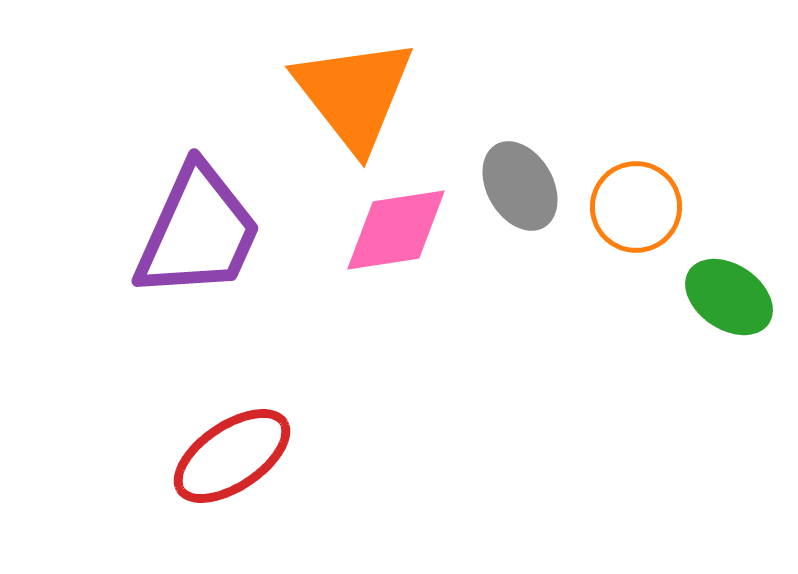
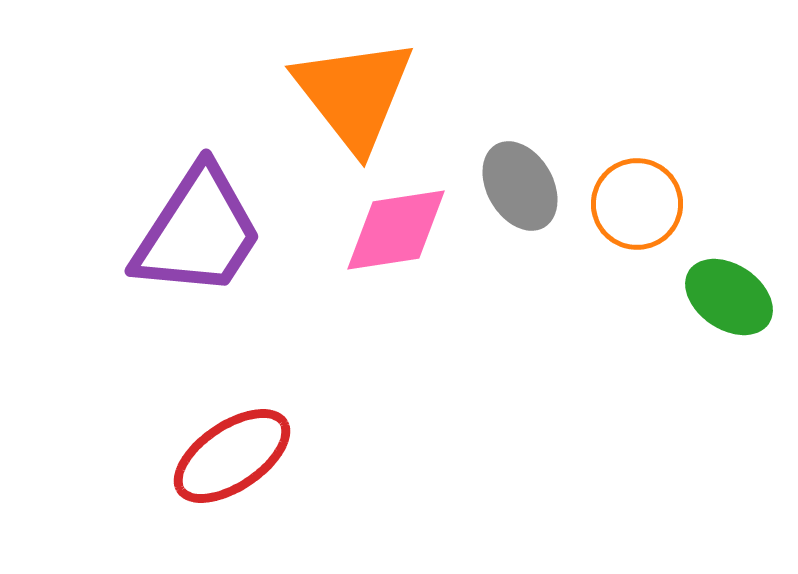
orange circle: moved 1 px right, 3 px up
purple trapezoid: rotated 9 degrees clockwise
